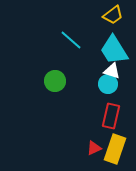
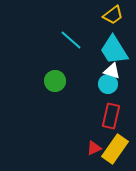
yellow rectangle: rotated 16 degrees clockwise
